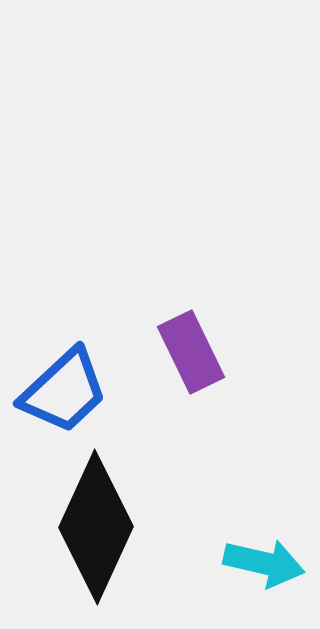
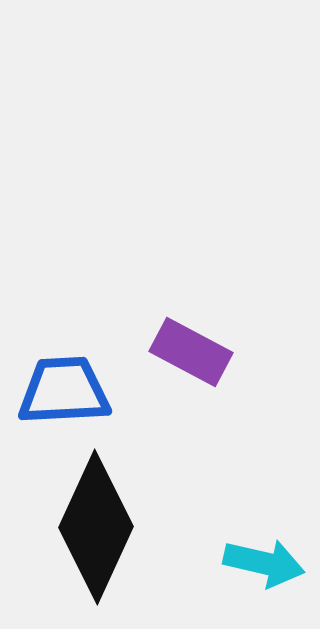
purple rectangle: rotated 36 degrees counterclockwise
blue trapezoid: rotated 140 degrees counterclockwise
